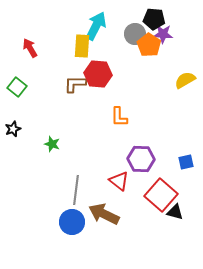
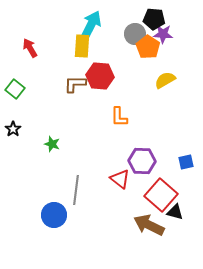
cyan arrow: moved 5 px left, 1 px up
orange pentagon: moved 1 px left, 2 px down
red hexagon: moved 2 px right, 2 px down
yellow semicircle: moved 20 px left
green square: moved 2 px left, 2 px down
black star: rotated 14 degrees counterclockwise
purple hexagon: moved 1 px right, 2 px down
red triangle: moved 1 px right, 2 px up
brown arrow: moved 45 px right, 11 px down
blue circle: moved 18 px left, 7 px up
